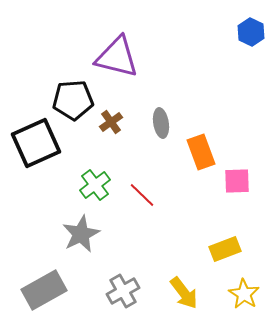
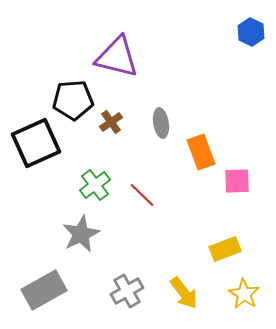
gray cross: moved 4 px right
